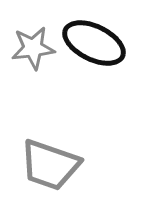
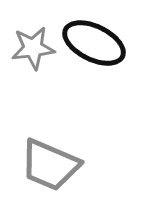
gray trapezoid: rotated 4 degrees clockwise
